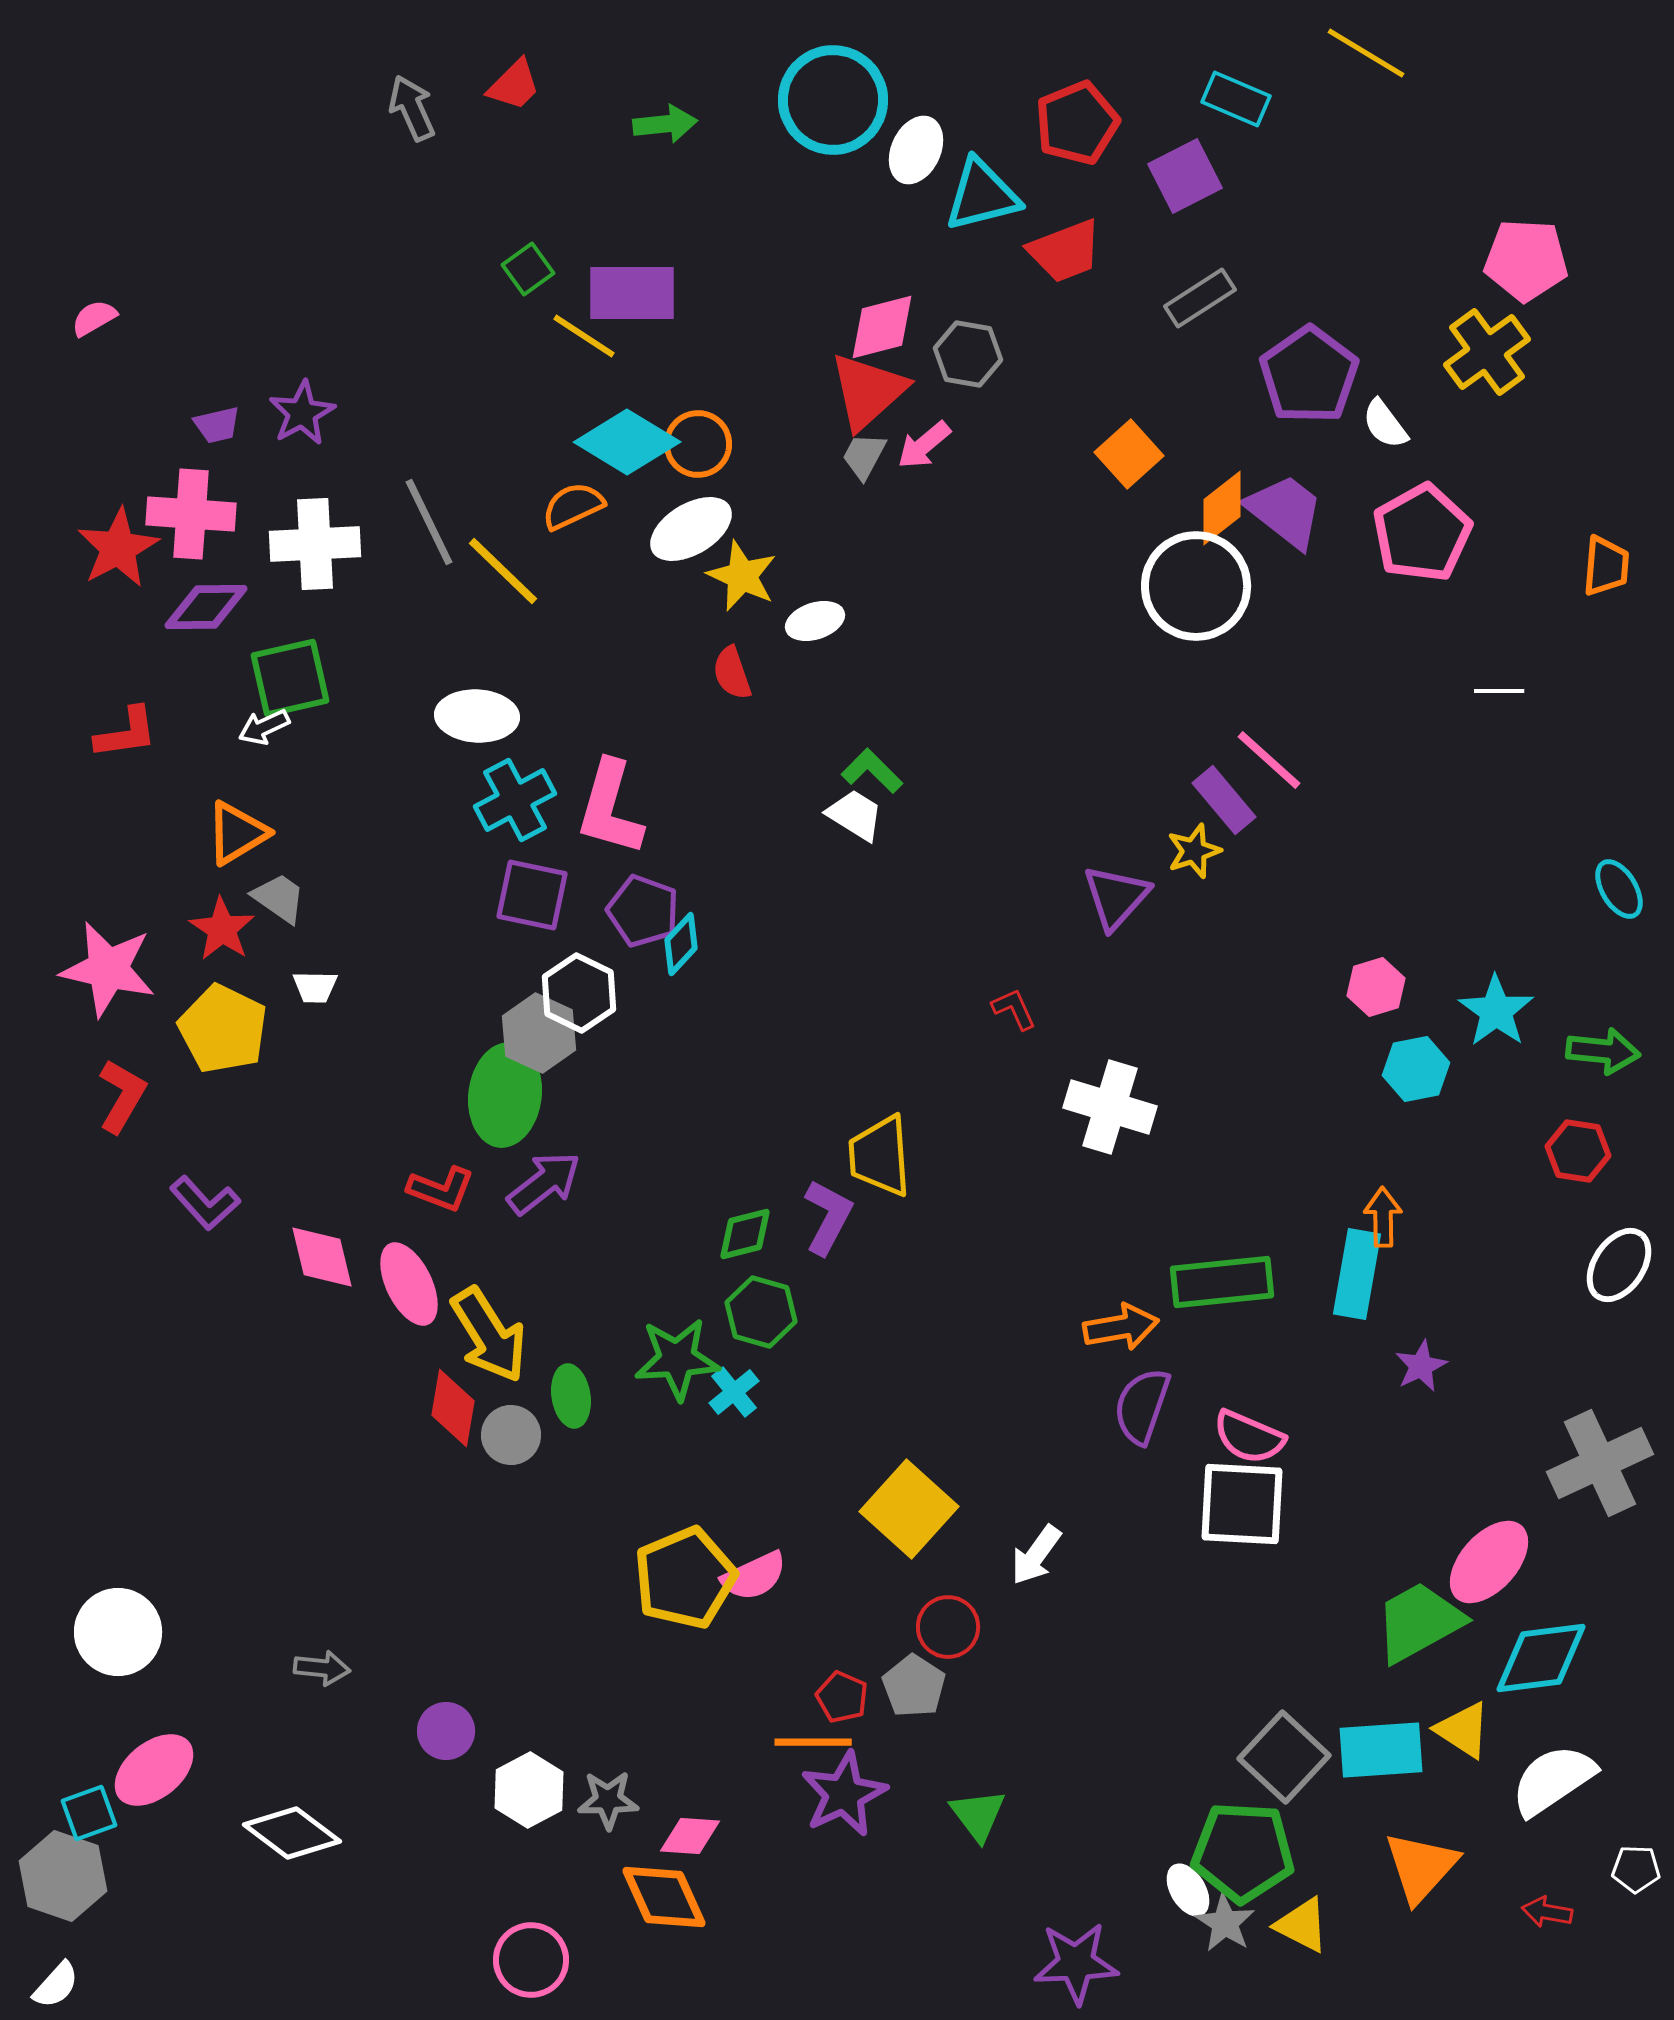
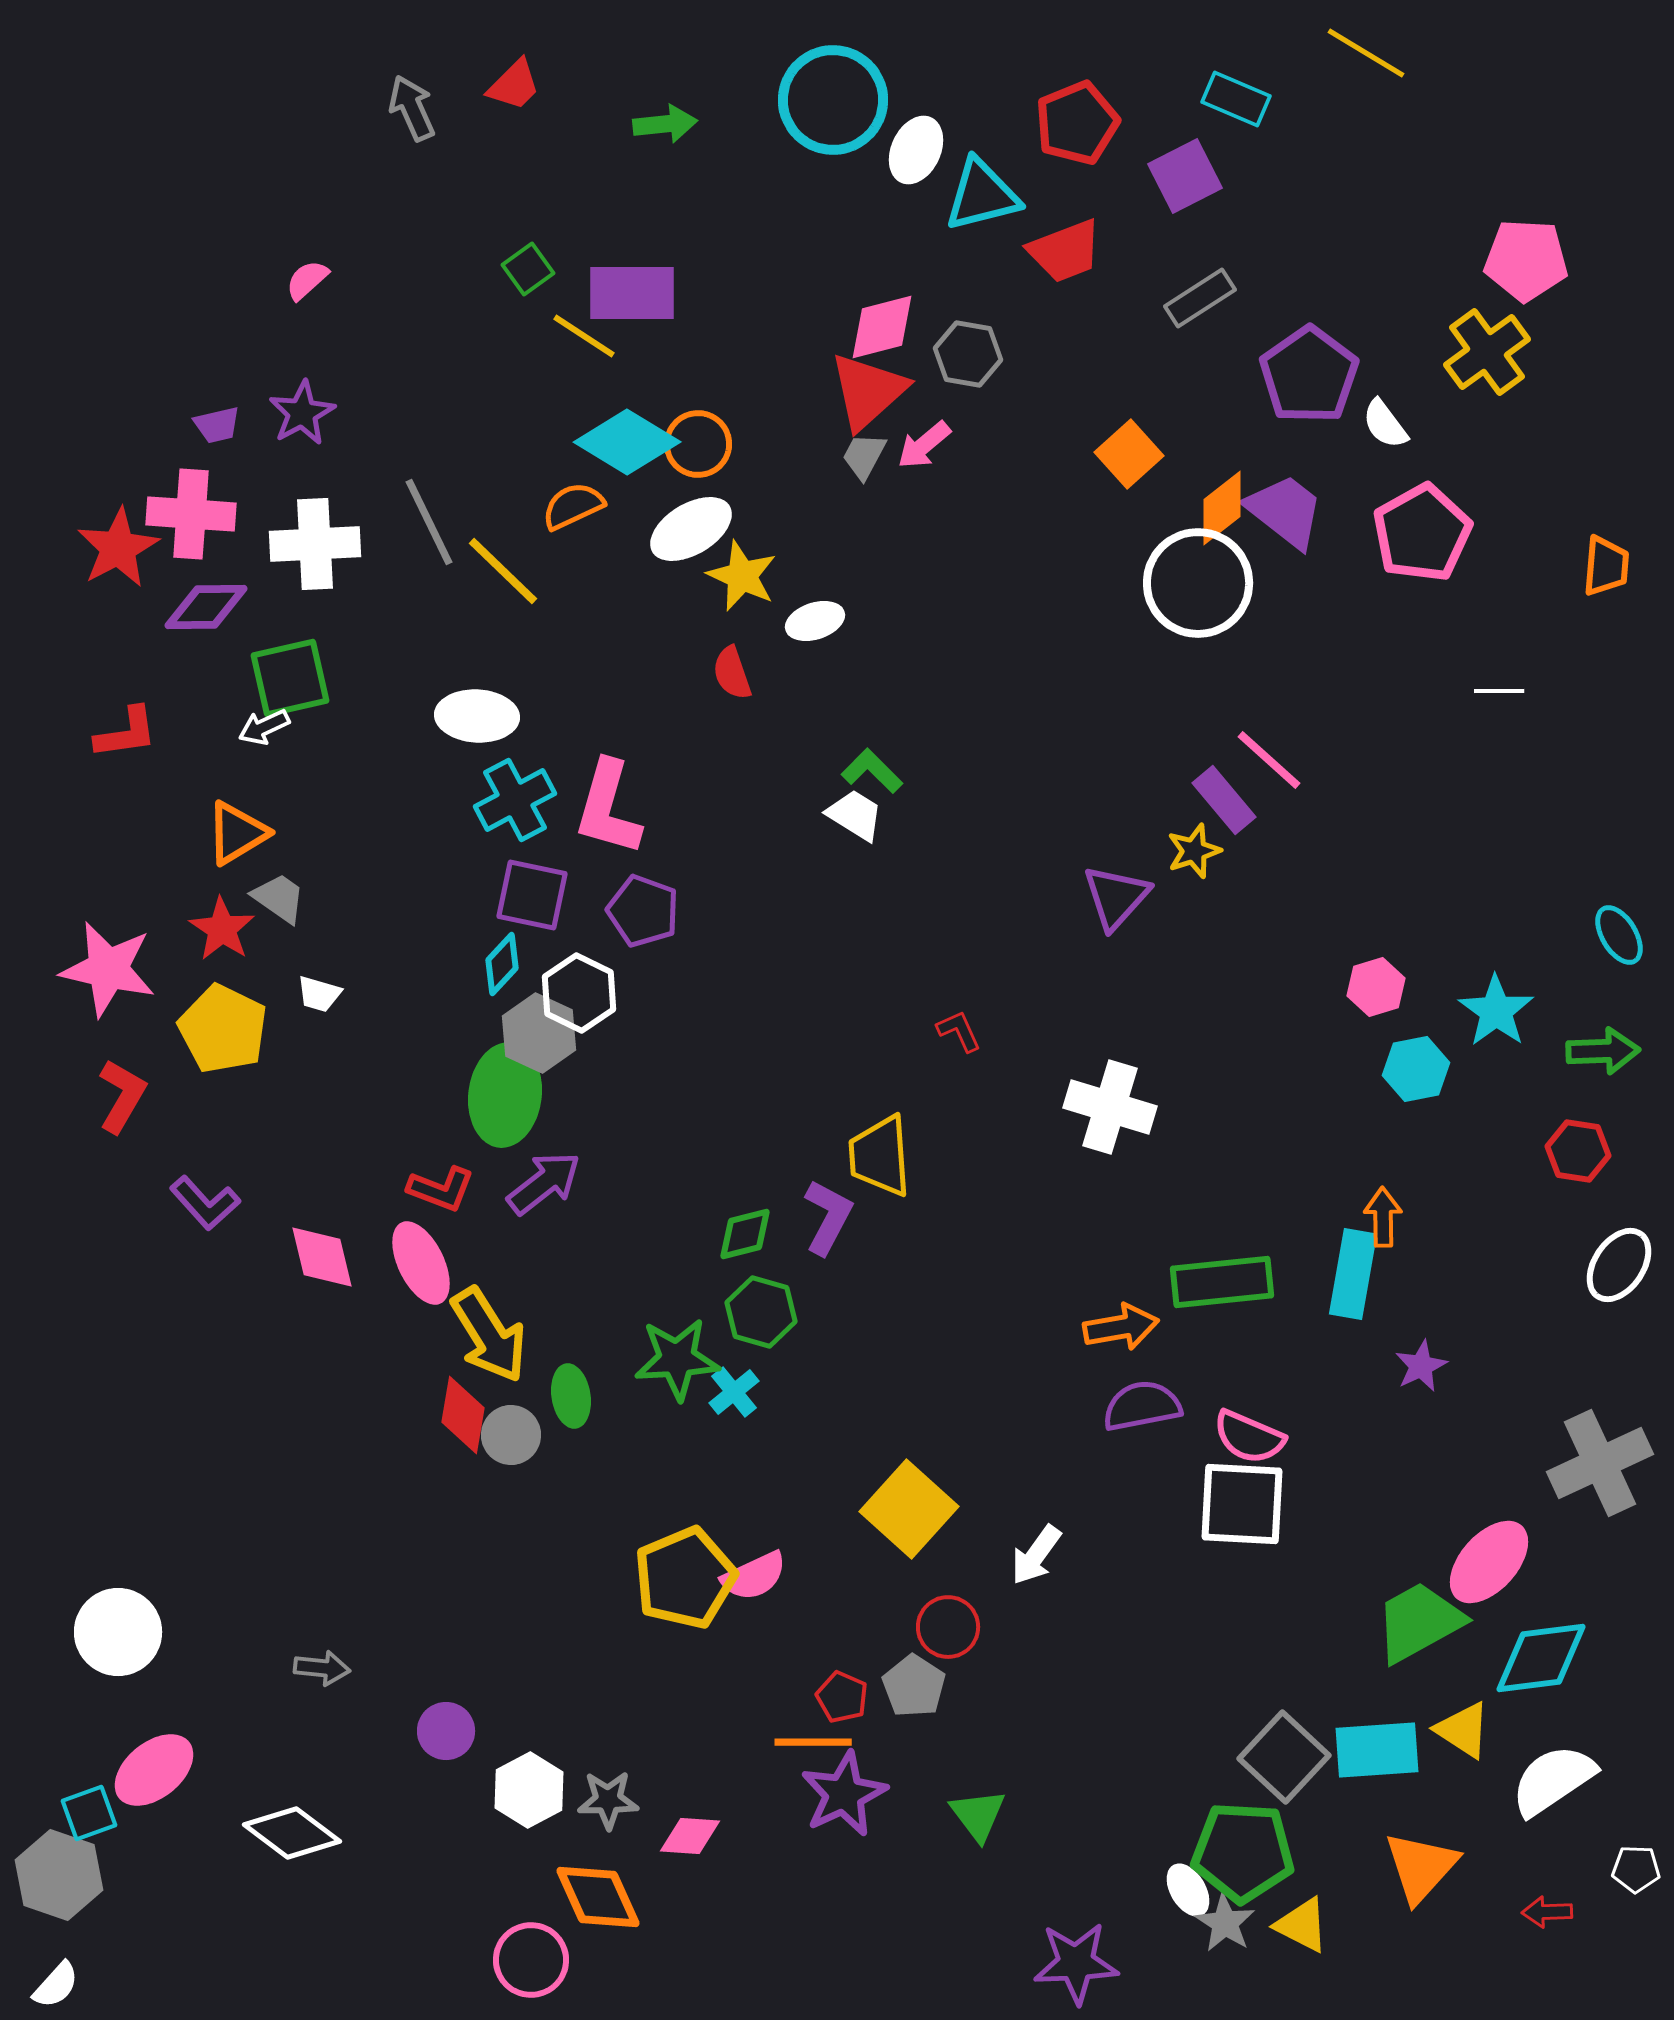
pink semicircle at (94, 318): moved 213 px right, 38 px up; rotated 12 degrees counterclockwise
white circle at (1196, 586): moved 2 px right, 3 px up
pink L-shape at (610, 808): moved 2 px left
cyan ellipse at (1619, 889): moved 46 px down
cyan diamond at (681, 944): moved 179 px left, 20 px down
white trapezoid at (315, 987): moved 4 px right, 7 px down; rotated 15 degrees clockwise
red L-shape at (1014, 1009): moved 55 px left, 22 px down
green arrow at (1603, 1051): rotated 8 degrees counterclockwise
cyan rectangle at (1357, 1274): moved 4 px left
pink ellipse at (409, 1284): moved 12 px right, 21 px up
purple semicircle at (1142, 1406): rotated 60 degrees clockwise
red diamond at (453, 1408): moved 10 px right, 7 px down
cyan rectangle at (1381, 1750): moved 4 px left
gray hexagon at (63, 1876): moved 4 px left, 1 px up
orange diamond at (664, 1897): moved 66 px left
red arrow at (1547, 1912): rotated 12 degrees counterclockwise
